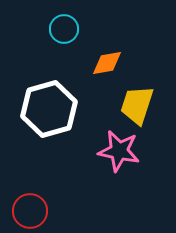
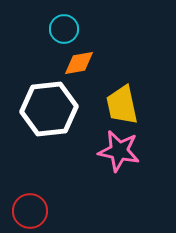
orange diamond: moved 28 px left
yellow trapezoid: moved 15 px left; rotated 30 degrees counterclockwise
white hexagon: rotated 10 degrees clockwise
